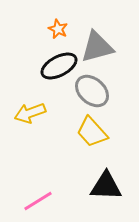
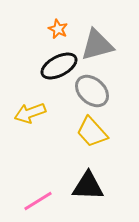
gray triangle: moved 2 px up
black triangle: moved 18 px left
